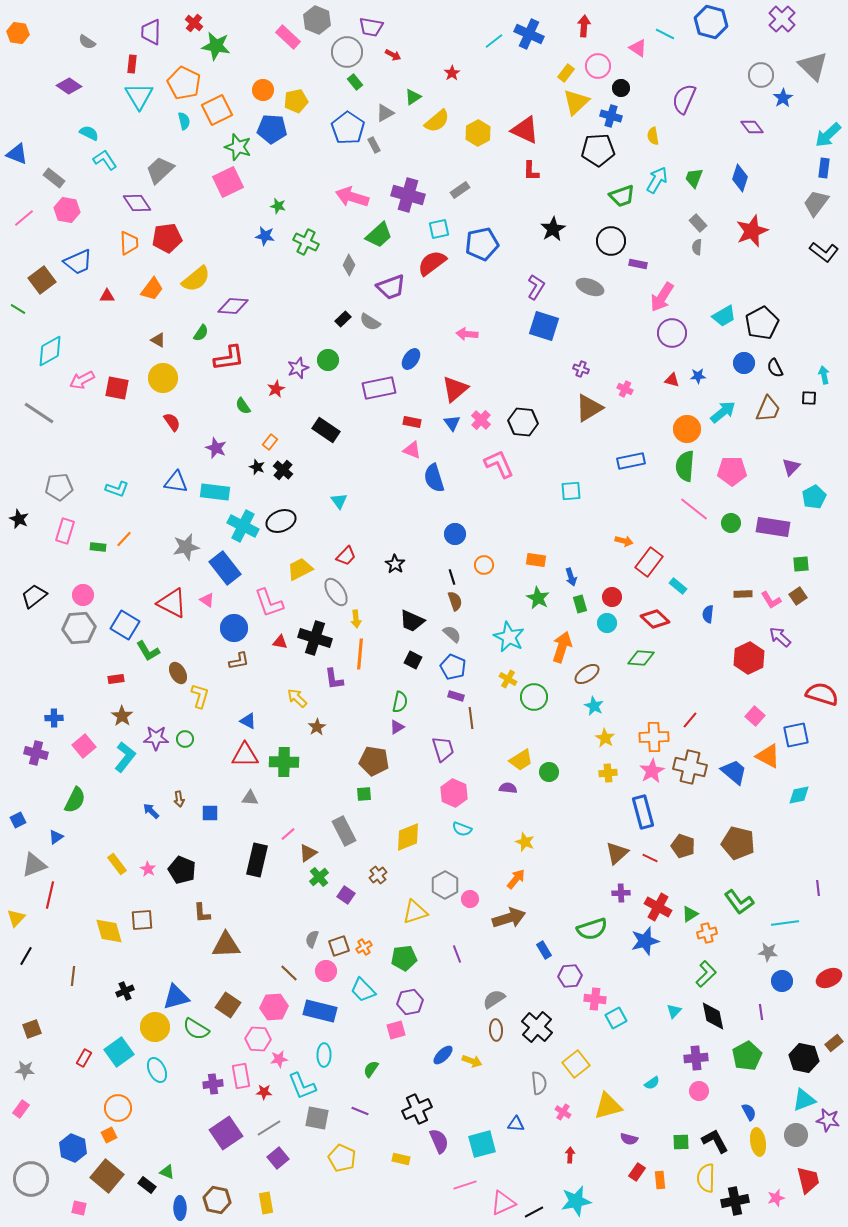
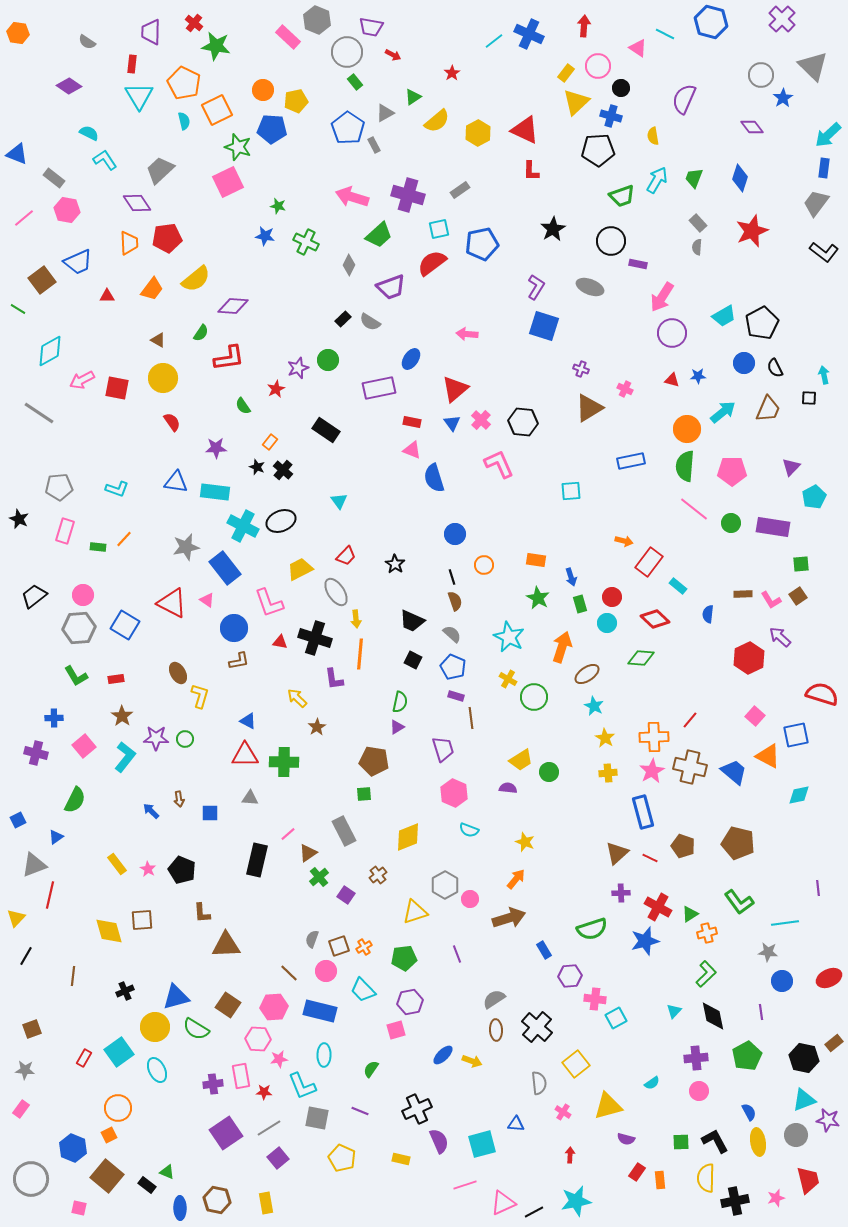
purple star at (216, 448): rotated 25 degrees counterclockwise
green L-shape at (148, 651): moved 72 px left, 25 px down
cyan semicircle at (462, 829): moved 7 px right, 1 px down
purple semicircle at (629, 1139): moved 3 px left
